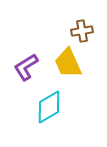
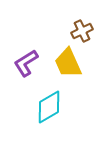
brown cross: rotated 15 degrees counterclockwise
purple L-shape: moved 4 px up
